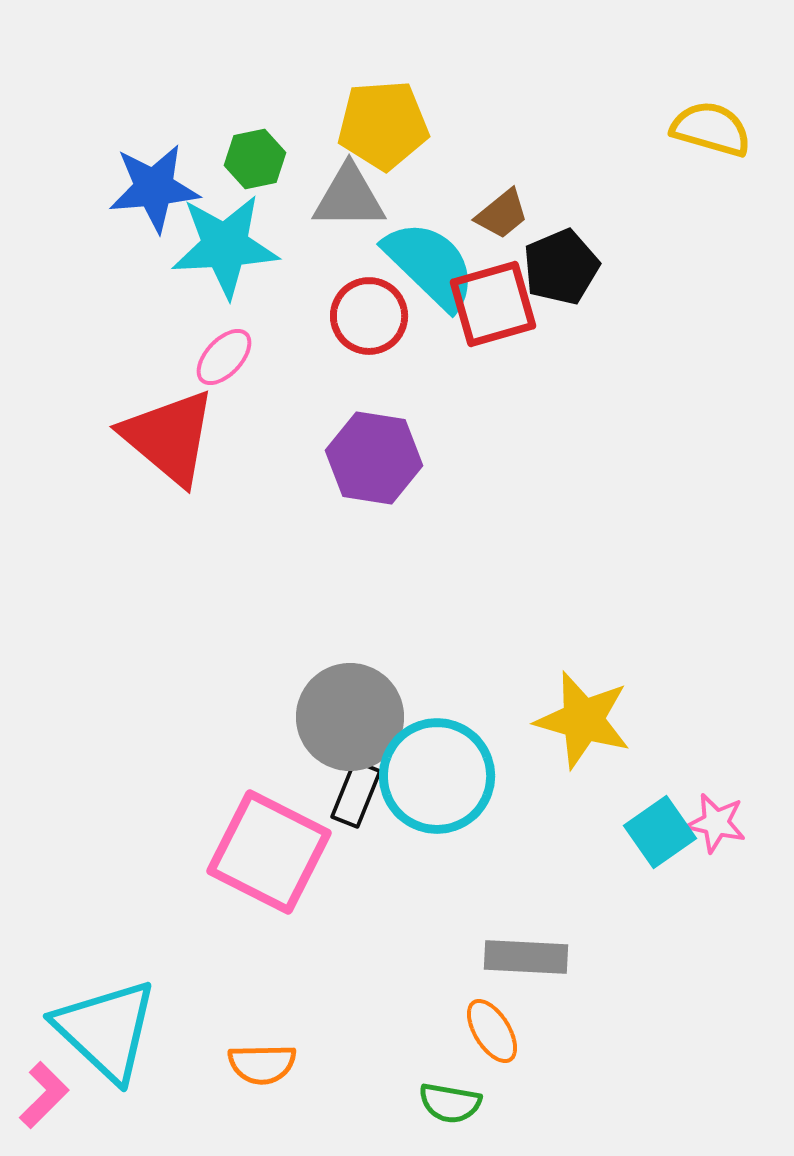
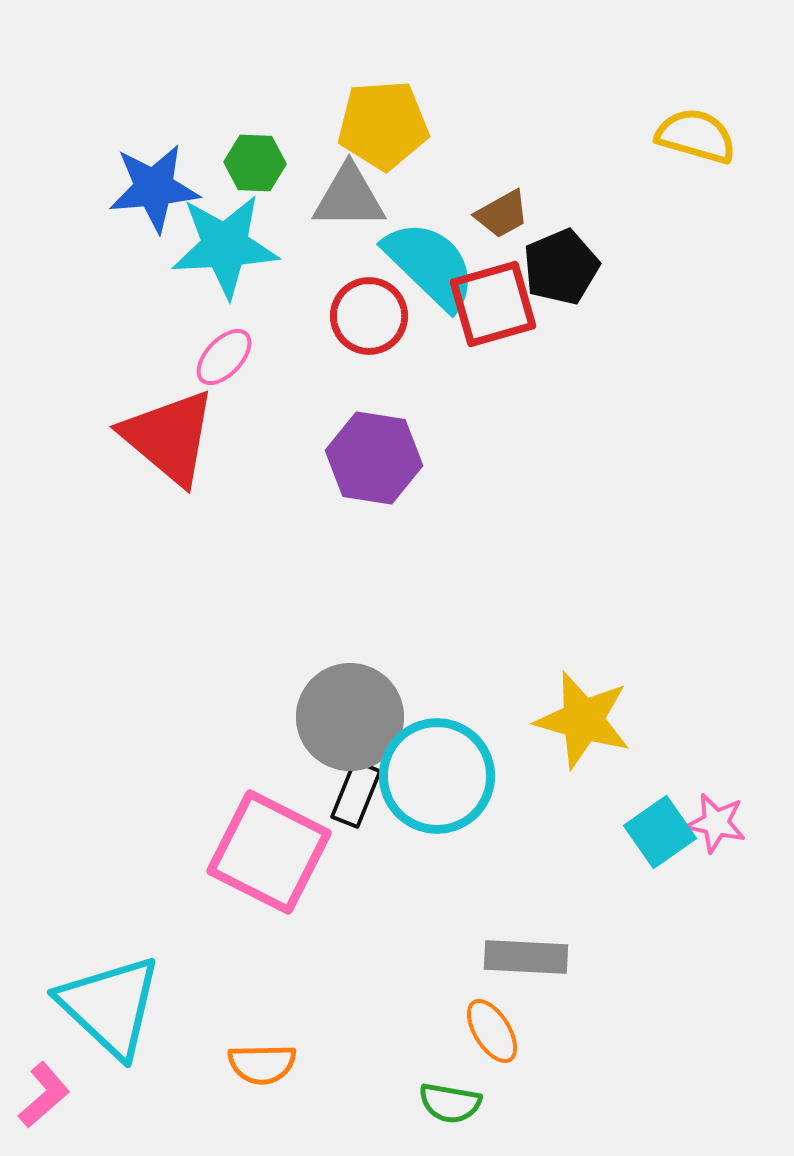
yellow semicircle: moved 15 px left, 7 px down
green hexagon: moved 4 px down; rotated 14 degrees clockwise
brown trapezoid: rotated 10 degrees clockwise
cyan triangle: moved 4 px right, 24 px up
pink L-shape: rotated 4 degrees clockwise
